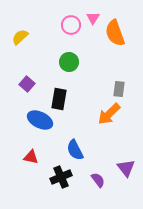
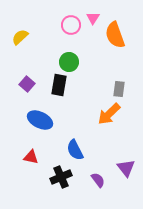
orange semicircle: moved 2 px down
black rectangle: moved 14 px up
